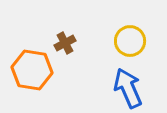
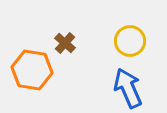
brown cross: rotated 20 degrees counterclockwise
